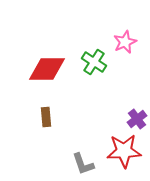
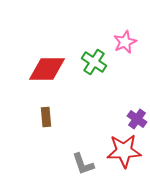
purple cross: rotated 18 degrees counterclockwise
